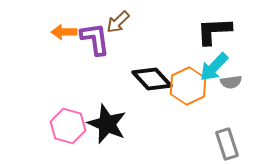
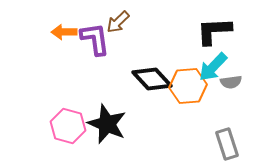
cyan arrow: moved 1 px left
orange hexagon: rotated 21 degrees clockwise
